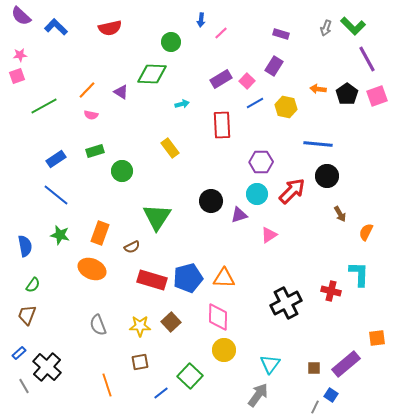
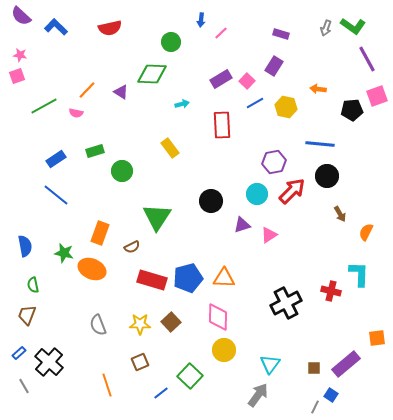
green L-shape at (353, 26): rotated 10 degrees counterclockwise
pink star at (20, 55): rotated 16 degrees clockwise
black pentagon at (347, 94): moved 5 px right, 16 px down; rotated 30 degrees clockwise
pink semicircle at (91, 115): moved 15 px left, 2 px up
blue line at (318, 144): moved 2 px right
purple hexagon at (261, 162): moved 13 px right; rotated 10 degrees counterclockwise
purple triangle at (239, 215): moved 3 px right, 10 px down
green star at (60, 235): moved 4 px right, 18 px down
green semicircle at (33, 285): rotated 133 degrees clockwise
yellow star at (140, 326): moved 2 px up
brown square at (140, 362): rotated 12 degrees counterclockwise
black cross at (47, 367): moved 2 px right, 5 px up
